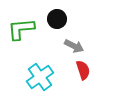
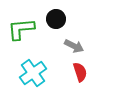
black circle: moved 1 px left
red semicircle: moved 3 px left, 2 px down
cyan cross: moved 7 px left, 4 px up
